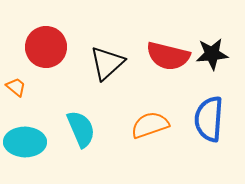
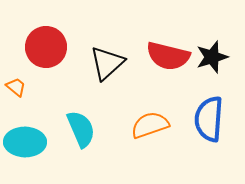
black star: moved 3 px down; rotated 12 degrees counterclockwise
